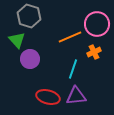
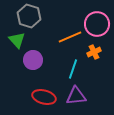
purple circle: moved 3 px right, 1 px down
red ellipse: moved 4 px left
